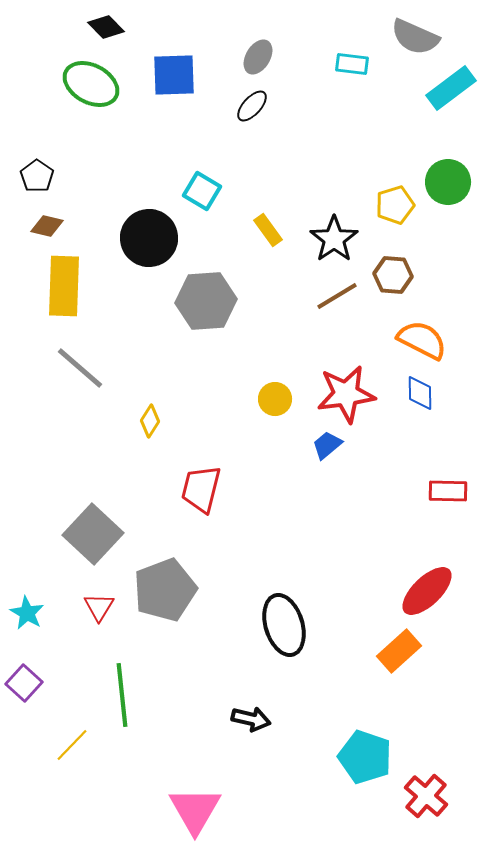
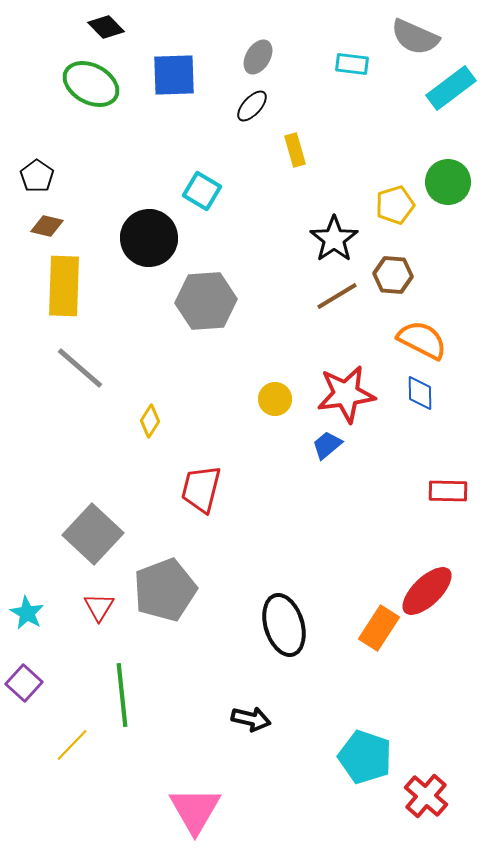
yellow rectangle at (268, 230): moved 27 px right, 80 px up; rotated 20 degrees clockwise
orange rectangle at (399, 651): moved 20 px left, 23 px up; rotated 15 degrees counterclockwise
